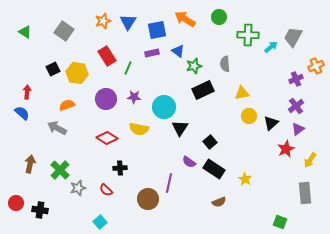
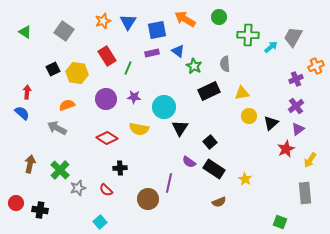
green star at (194, 66): rotated 28 degrees counterclockwise
black rectangle at (203, 90): moved 6 px right, 1 px down
